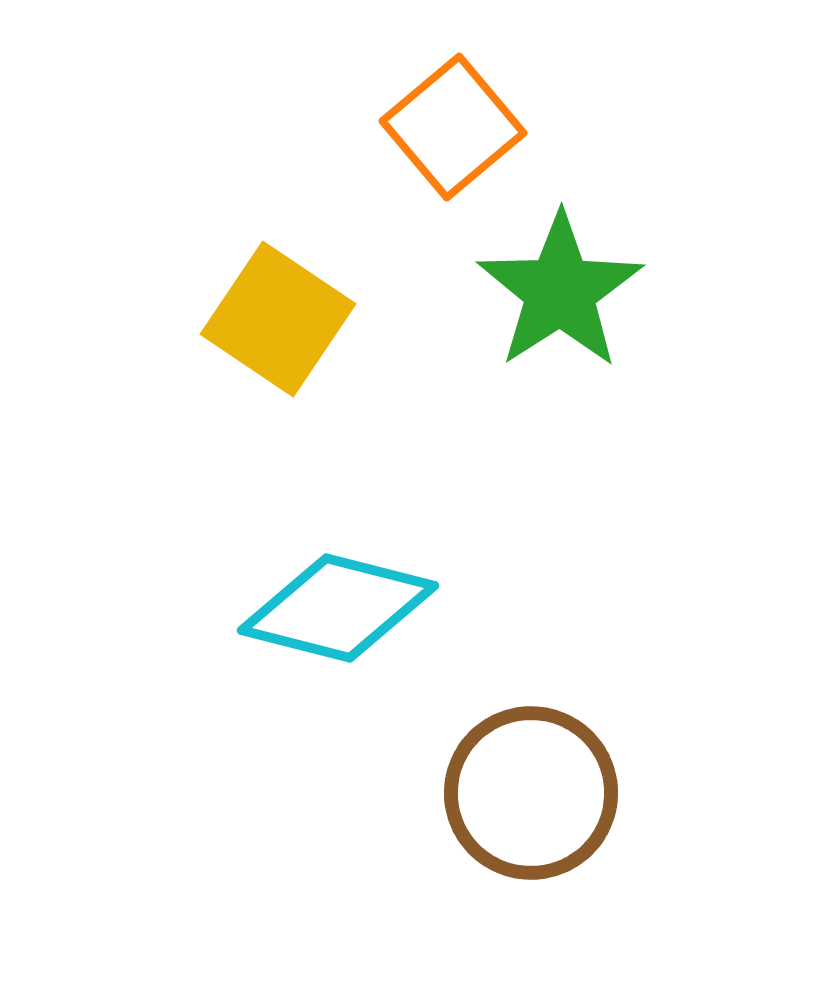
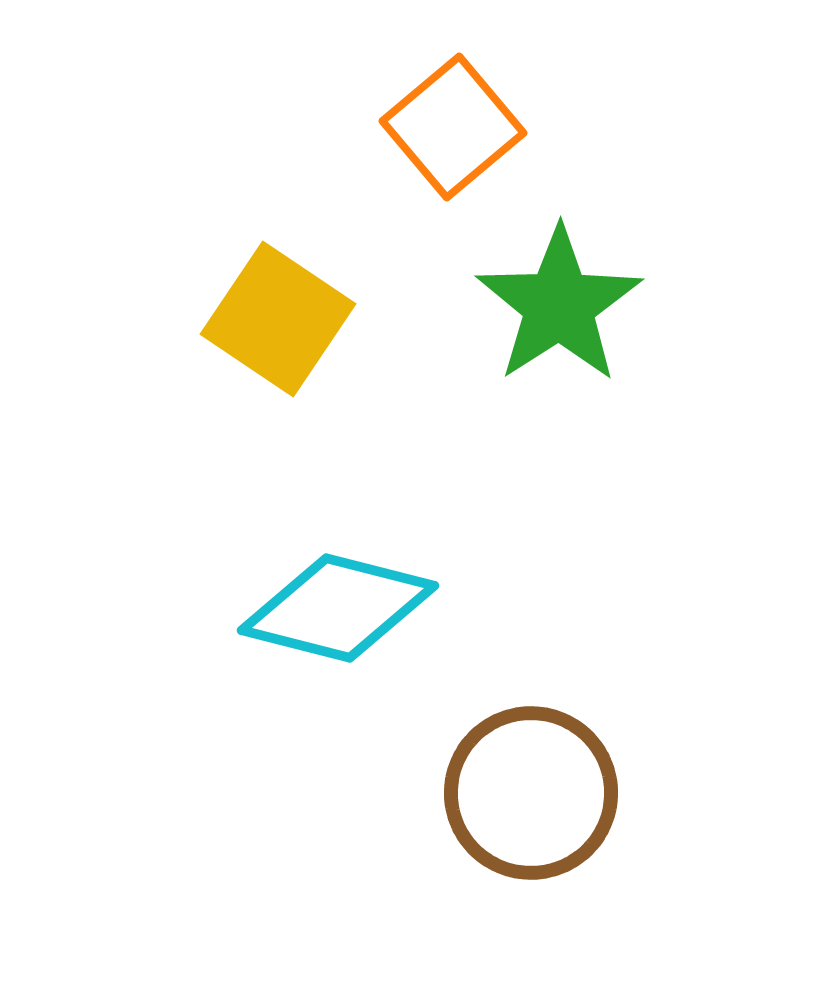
green star: moved 1 px left, 14 px down
